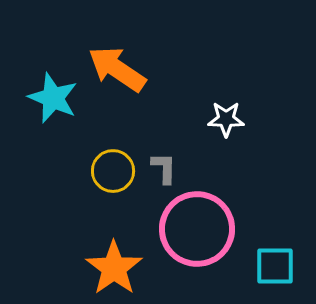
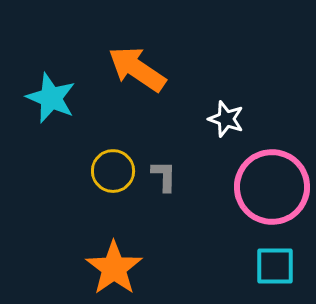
orange arrow: moved 20 px right
cyan star: moved 2 px left
white star: rotated 18 degrees clockwise
gray L-shape: moved 8 px down
pink circle: moved 75 px right, 42 px up
